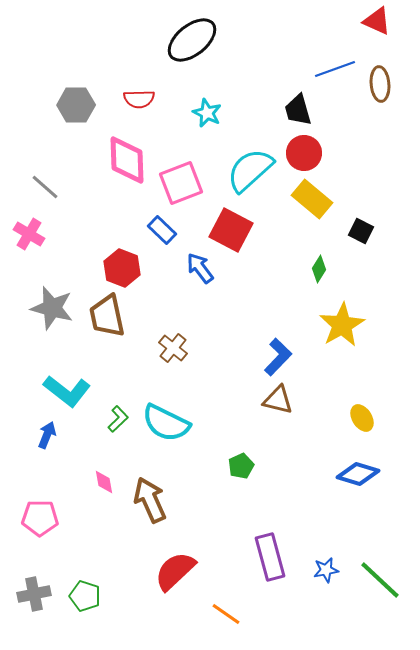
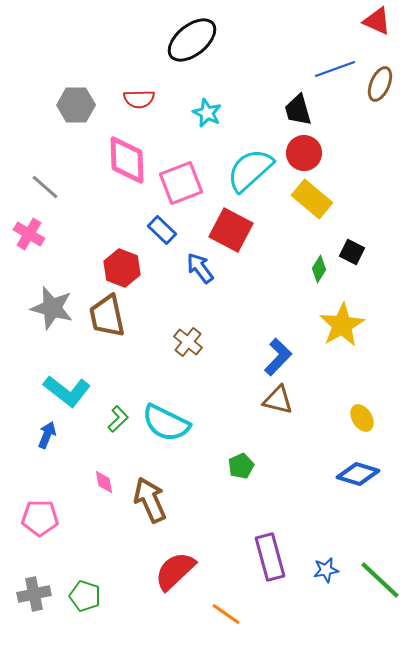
brown ellipse at (380, 84): rotated 28 degrees clockwise
black square at (361, 231): moved 9 px left, 21 px down
brown cross at (173, 348): moved 15 px right, 6 px up
